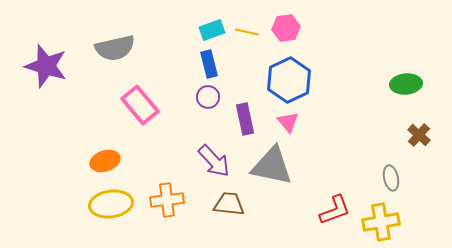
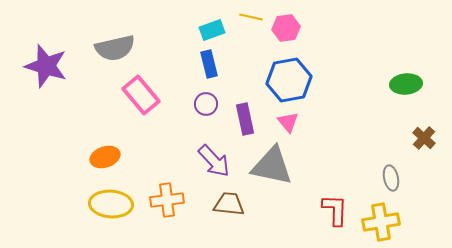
yellow line: moved 4 px right, 15 px up
blue hexagon: rotated 15 degrees clockwise
purple circle: moved 2 px left, 7 px down
pink rectangle: moved 1 px right, 10 px up
brown cross: moved 5 px right, 3 px down
orange ellipse: moved 4 px up
yellow ellipse: rotated 12 degrees clockwise
red L-shape: rotated 68 degrees counterclockwise
